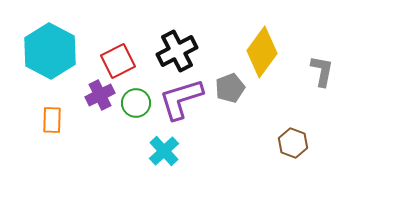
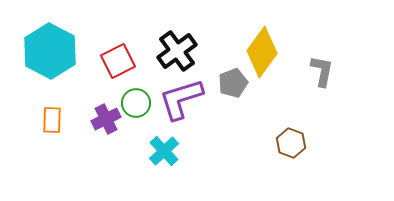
black cross: rotated 9 degrees counterclockwise
gray pentagon: moved 3 px right, 5 px up
purple cross: moved 6 px right, 24 px down
brown hexagon: moved 2 px left
